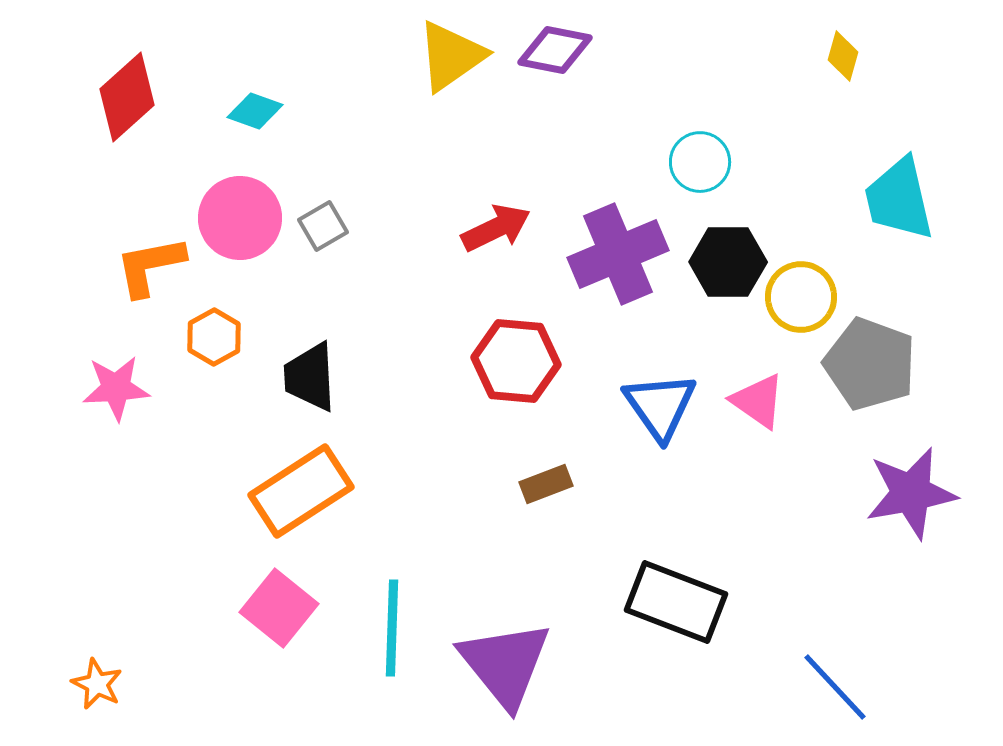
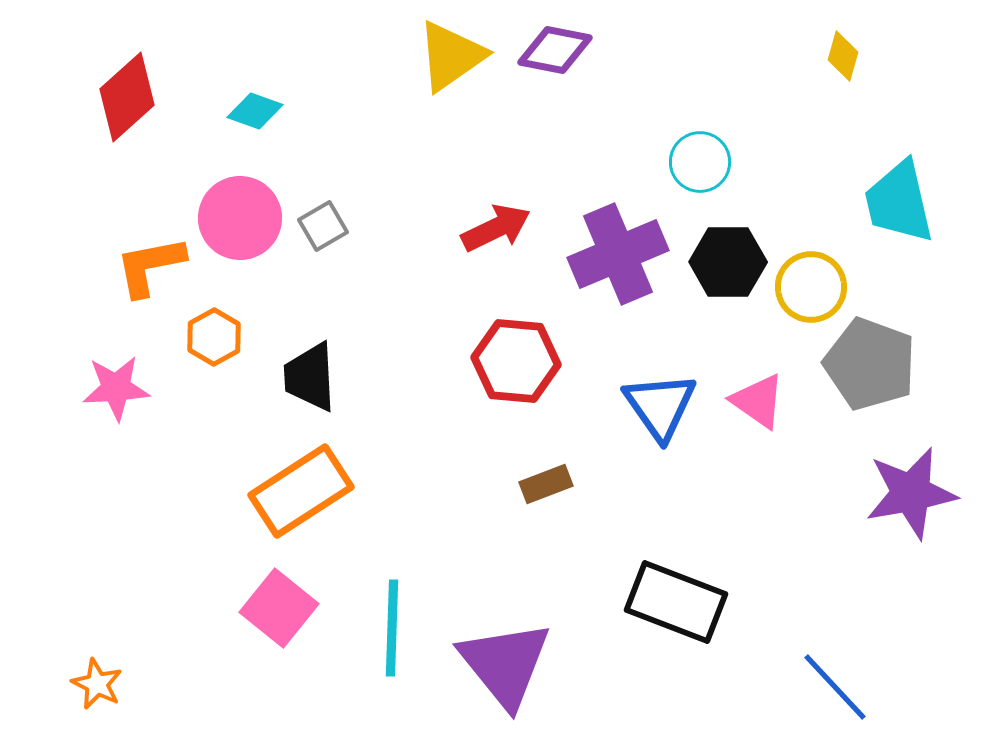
cyan trapezoid: moved 3 px down
yellow circle: moved 10 px right, 10 px up
